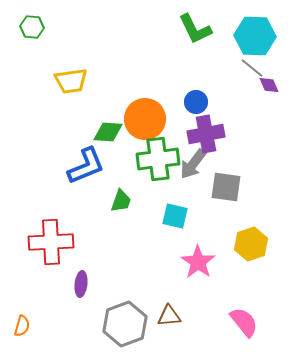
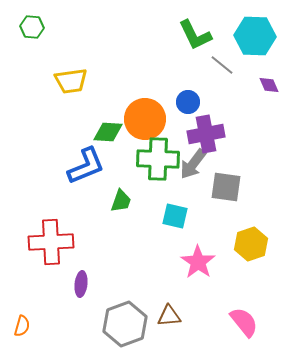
green L-shape: moved 6 px down
gray line: moved 30 px left, 3 px up
blue circle: moved 8 px left
green cross: rotated 9 degrees clockwise
